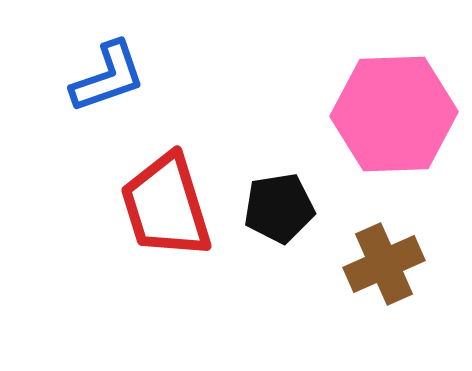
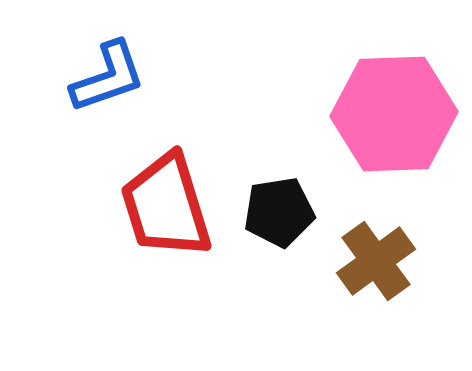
black pentagon: moved 4 px down
brown cross: moved 8 px left, 3 px up; rotated 12 degrees counterclockwise
